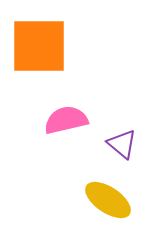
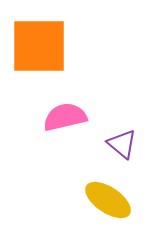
pink semicircle: moved 1 px left, 3 px up
